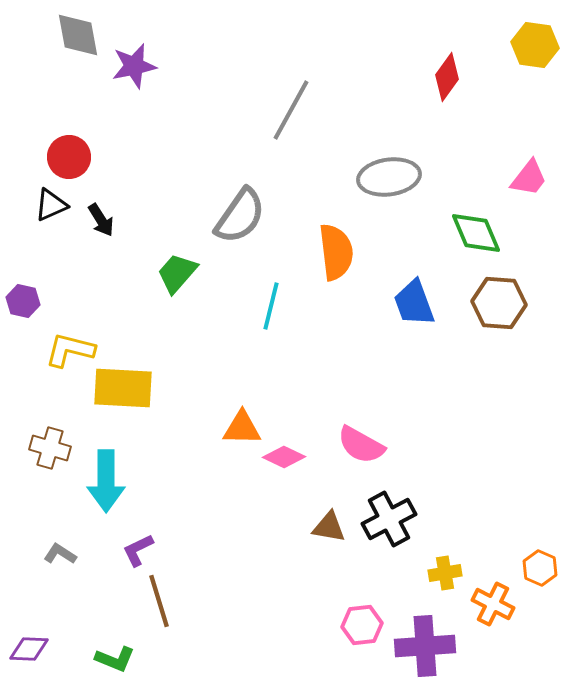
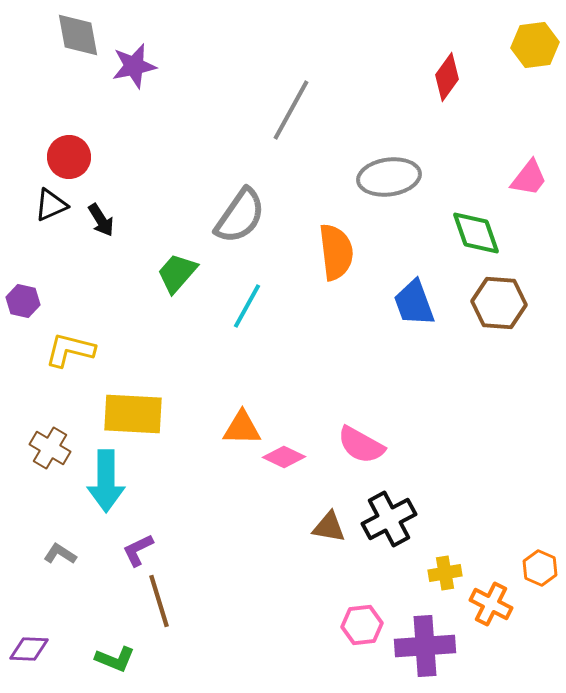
yellow hexagon: rotated 15 degrees counterclockwise
green diamond: rotated 4 degrees clockwise
cyan line: moved 24 px left; rotated 15 degrees clockwise
yellow rectangle: moved 10 px right, 26 px down
brown cross: rotated 15 degrees clockwise
orange cross: moved 2 px left
